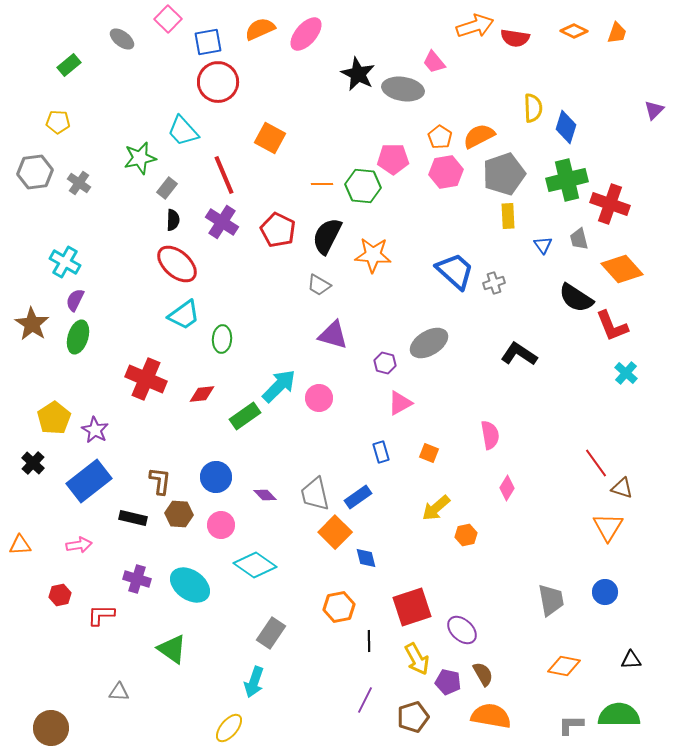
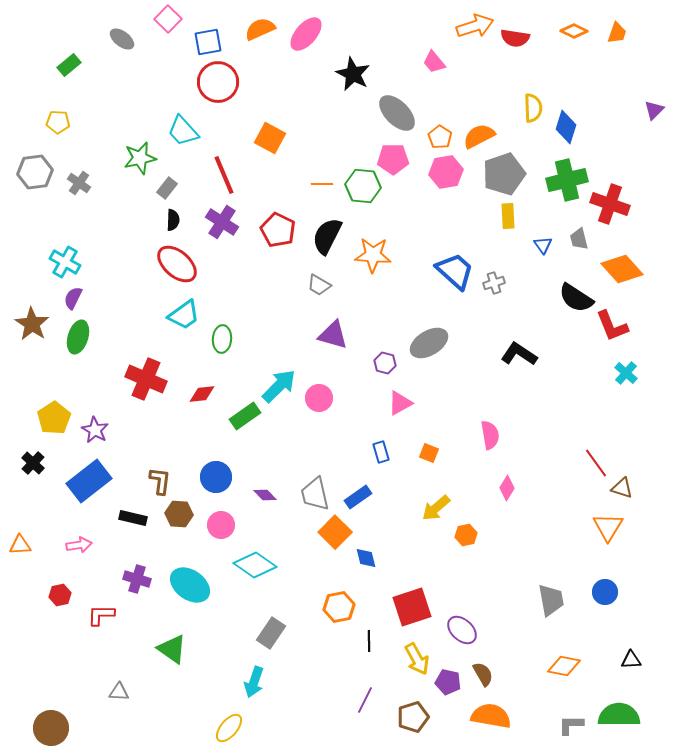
black star at (358, 74): moved 5 px left
gray ellipse at (403, 89): moved 6 px left, 24 px down; rotated 36 degrees clockwise
purple semicircle at (75, 300): moved 2 px left, 2 px up
